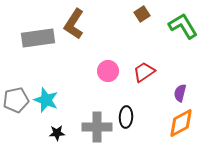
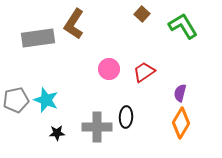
brown square: rotated 14 degrees counterclockwise
pink circle: moved 1 px right, 2 px up
orange diamond: rotated 32 degrees counterclockwise
